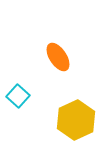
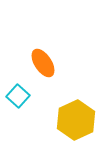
orange ellipse: moved 15 px left, 6 px down
